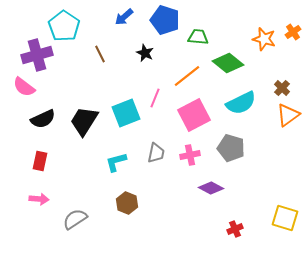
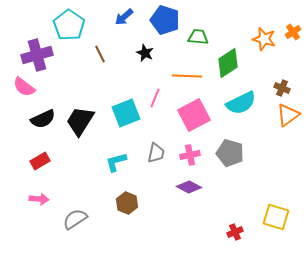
cyan pentagon: moved 5 px right, 1 px up
green diamond: rotated 72 degrees counterclockwise
orange line: rotated 40 degrees clockwise
brown cross: rotated 21 degrees counterclockwise
black trapezoid: moved 4 px left
gray pentagon: moved 1 px left, 5 px down
red rectangle: rotated 48 degrees clockwise
purple diamond: moved 22 px left, 1 px up
yellow square: moved 9 px left, 1 px up
red cross: moved 3 px down
